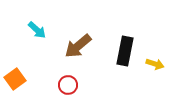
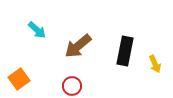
yellow arrow: rotated 48 degrees clockwise
orange square: moved 4 px right
red circle: moved 4 px right, 1 px down
